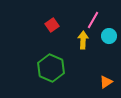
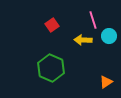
pink line: rotated 48 degrees counterclockwise
yellow arrow: rotated 90 degrees counterclockwise
